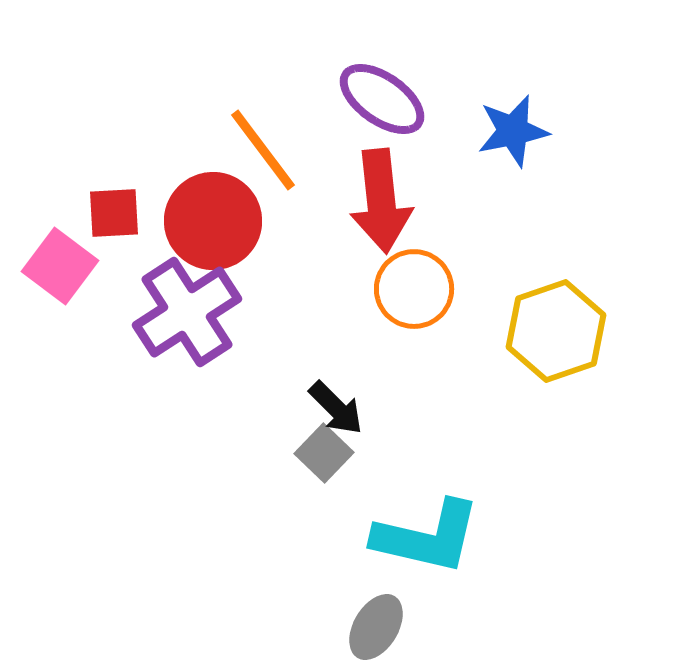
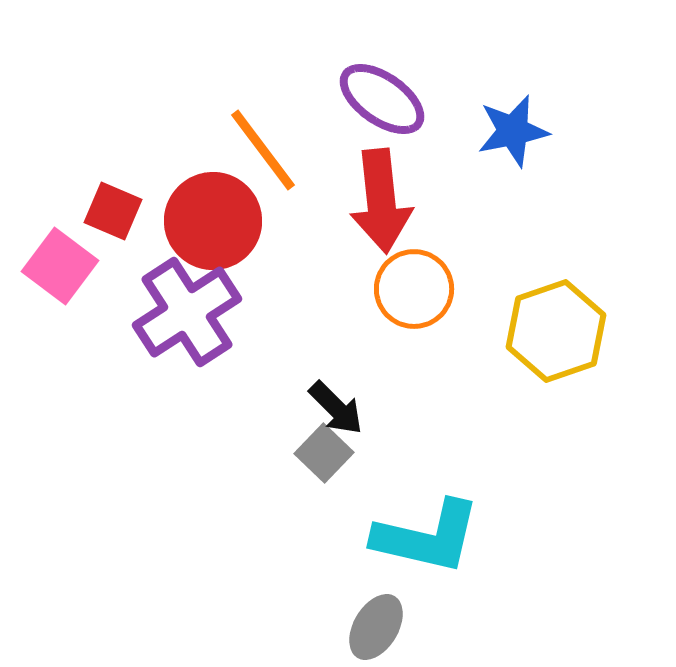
red square: moved 1 px left, 2 px up; rotated 26 degrees clockwise
